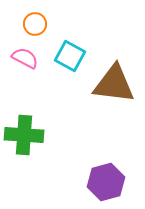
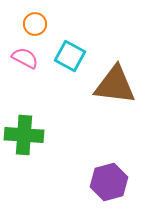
brown triangle: moved 1 px right, 1 px down
purple hexagon: moved 3 px right
